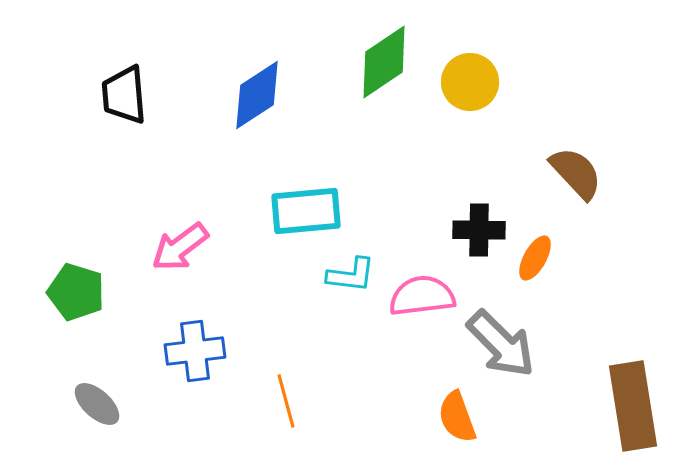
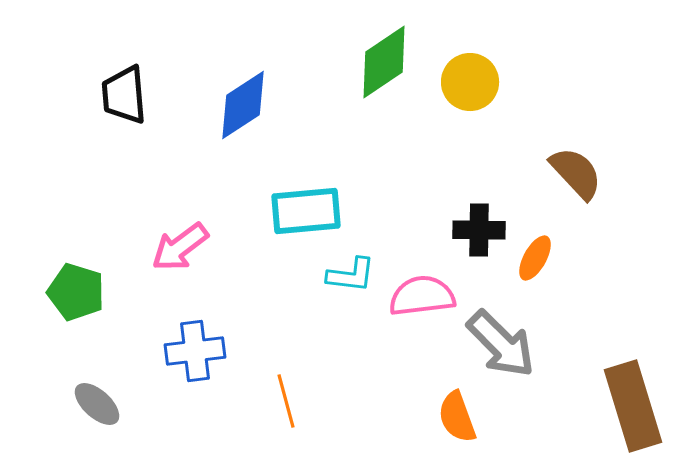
blue diamond: moved 14 px left, 10 px down
brown rectangle: rotated 8 degrees counterclockwise
